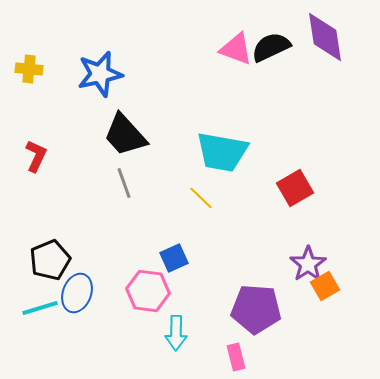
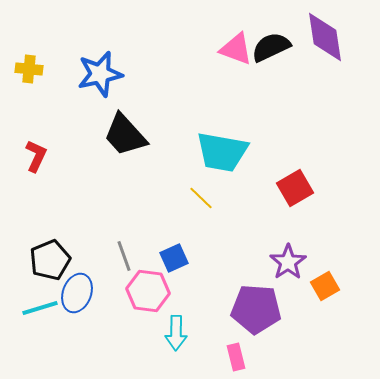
gray line: moved 73 px down
purple star: moved 20 px left, 2 px up
